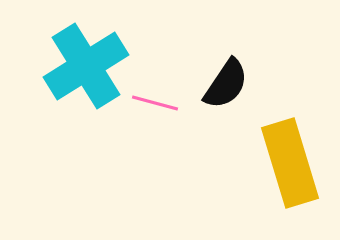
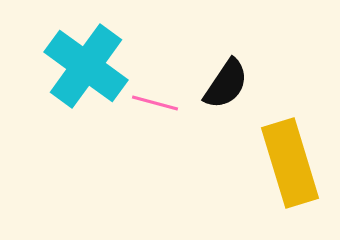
cyan cross: rotated 22 degrees counterclockwise
